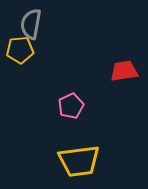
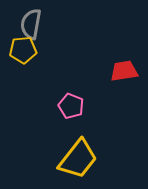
yellow pentagon: moved 3 px right
pink pentagon: rotated 25 degrees counterclockwise
yellow trapezoid: moved 1 px left, 2 px up; rotated 45 degrees counterclockwise
